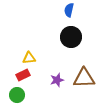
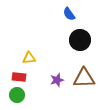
blue semicircle: moved 4 px down; rotated 48 degrees counterclockwise
black circle: moved 9 px right, 3 px down
red rectangle: moved 4 px left, 2 px down; rotated 32 degrees clockwise
